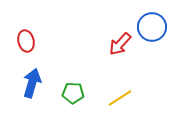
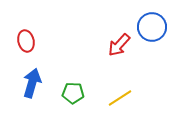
red arrow: moved 1 px left, 1 px down
